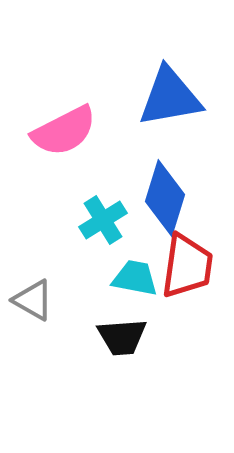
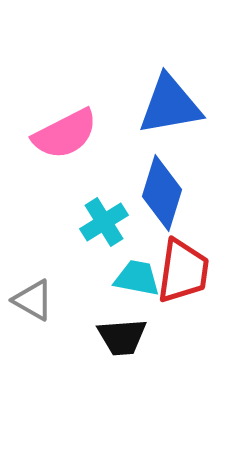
blue triangle: moved 8 px down
pink semicircle: moved 1 px right, 3 px down
blue diamond: moved 3 px left, 5 px up
cyan cross: moved 1 px right, 2 px down
red trapezoid: moved 4 px left, 5 px down
cyan trapezoid: moved 2 px right
